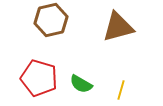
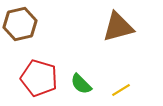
brown hexagon: moved 31 px left, 4 px down
green semicircle: rotated 15 degrees clockwise
yellow line: rotated 42 degrees clockwise
